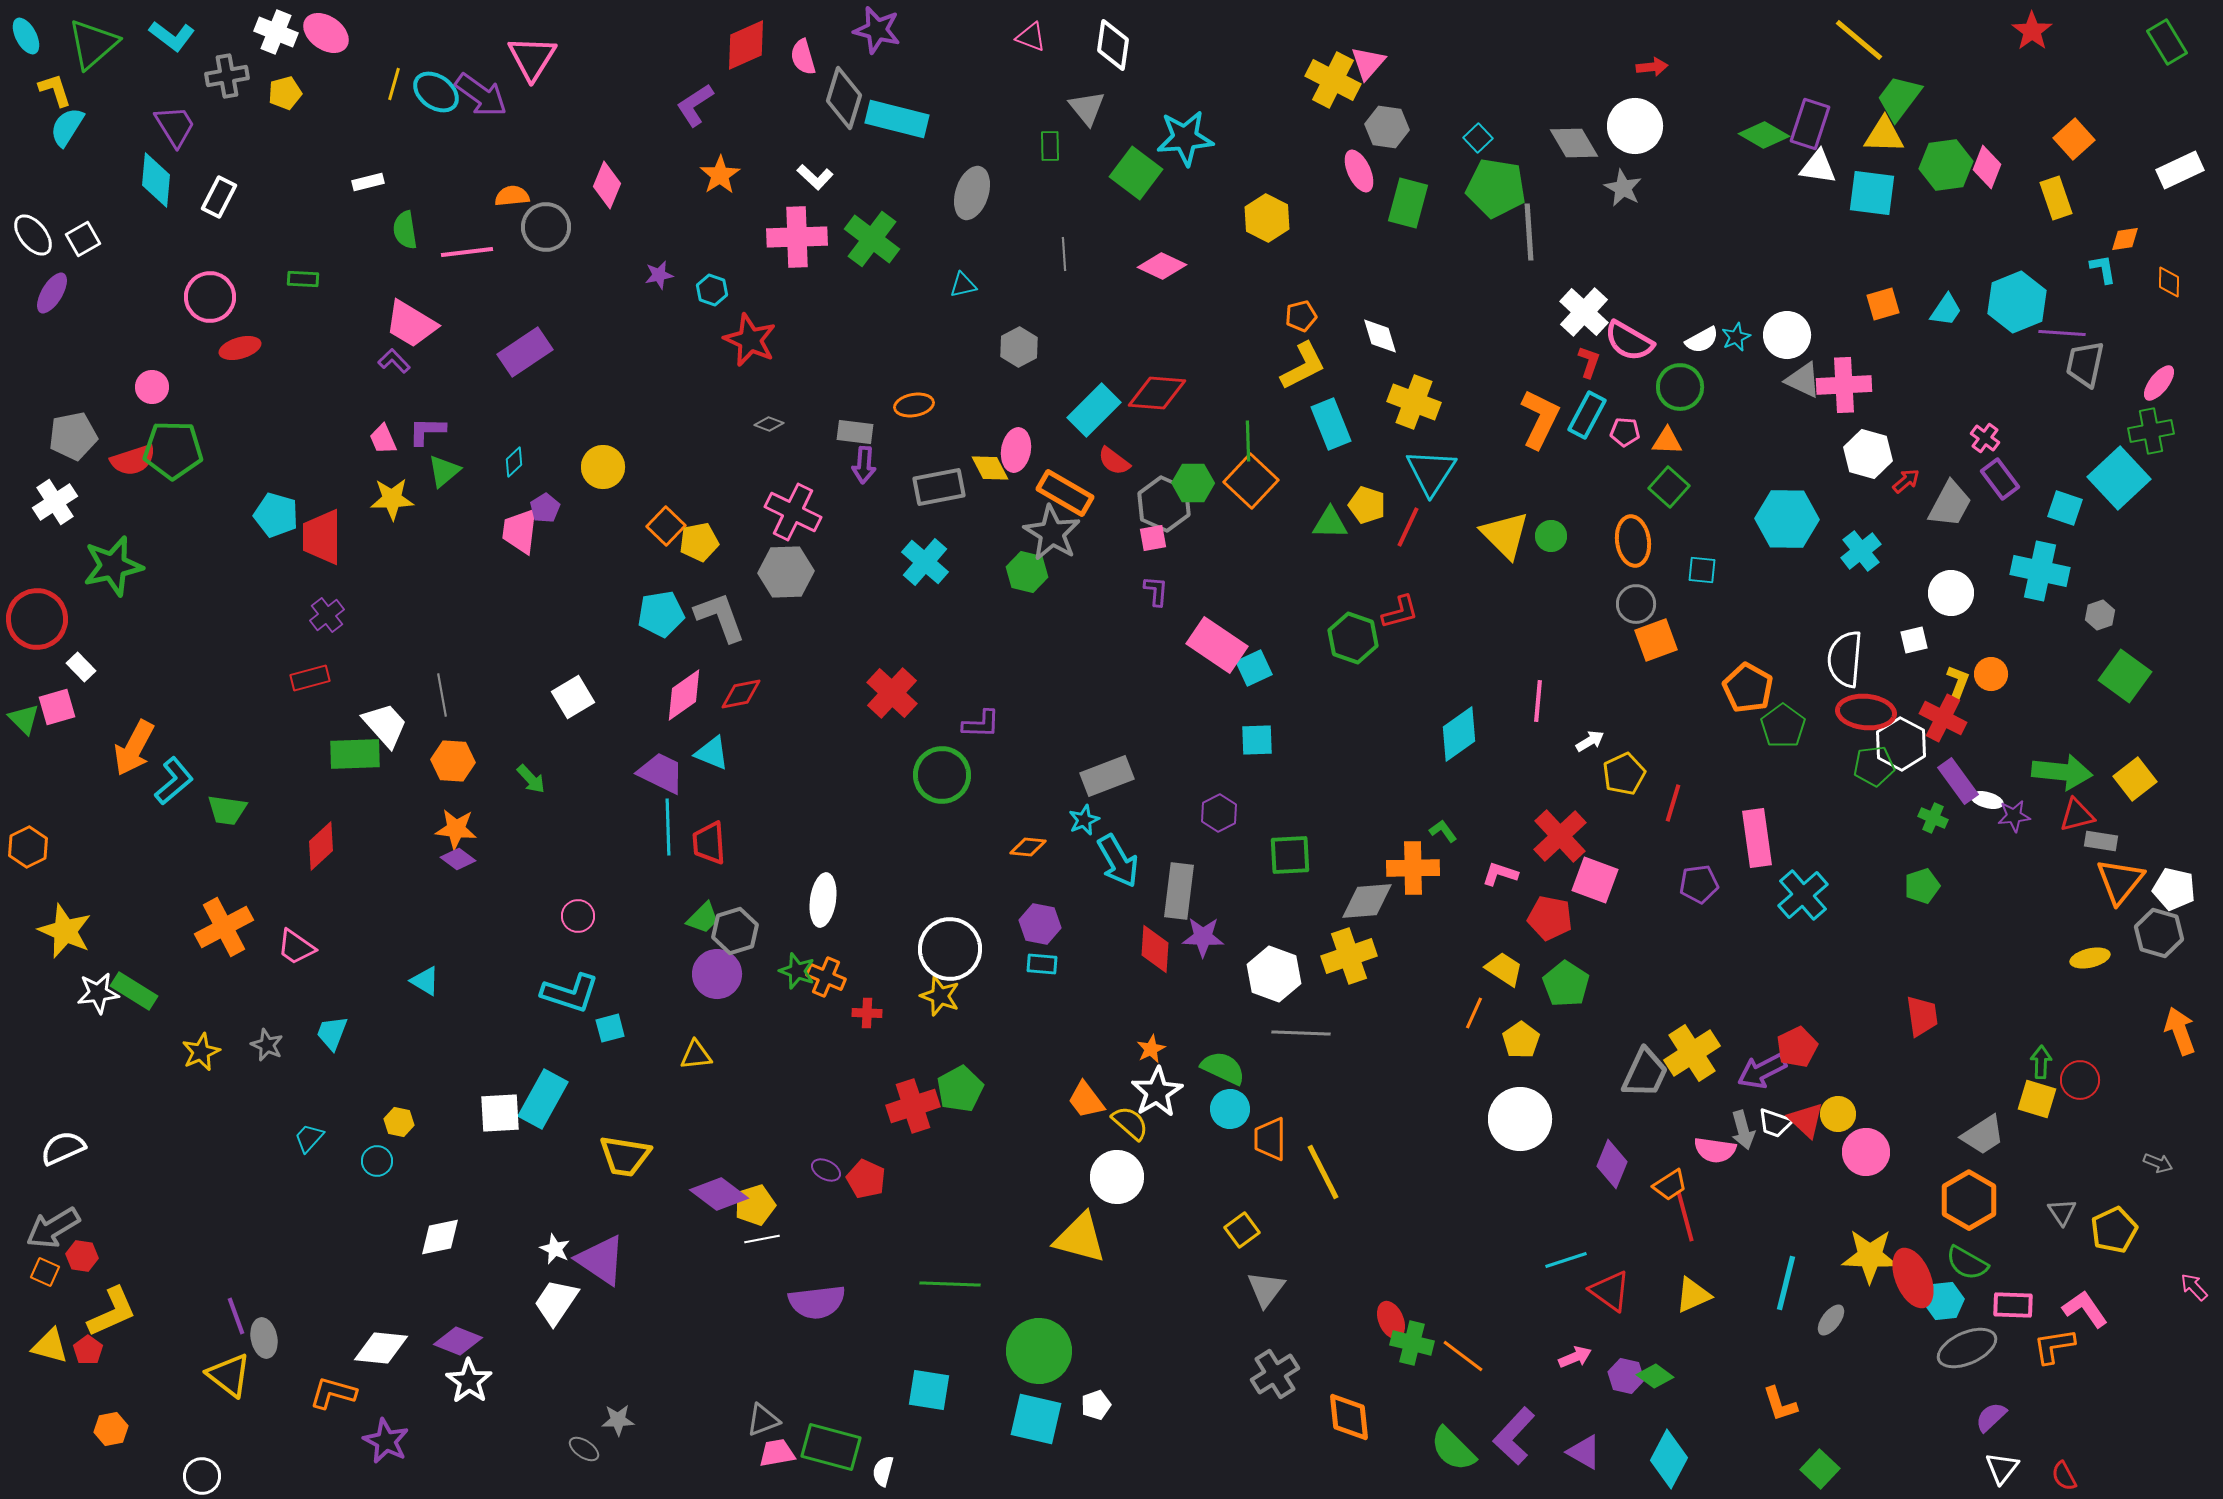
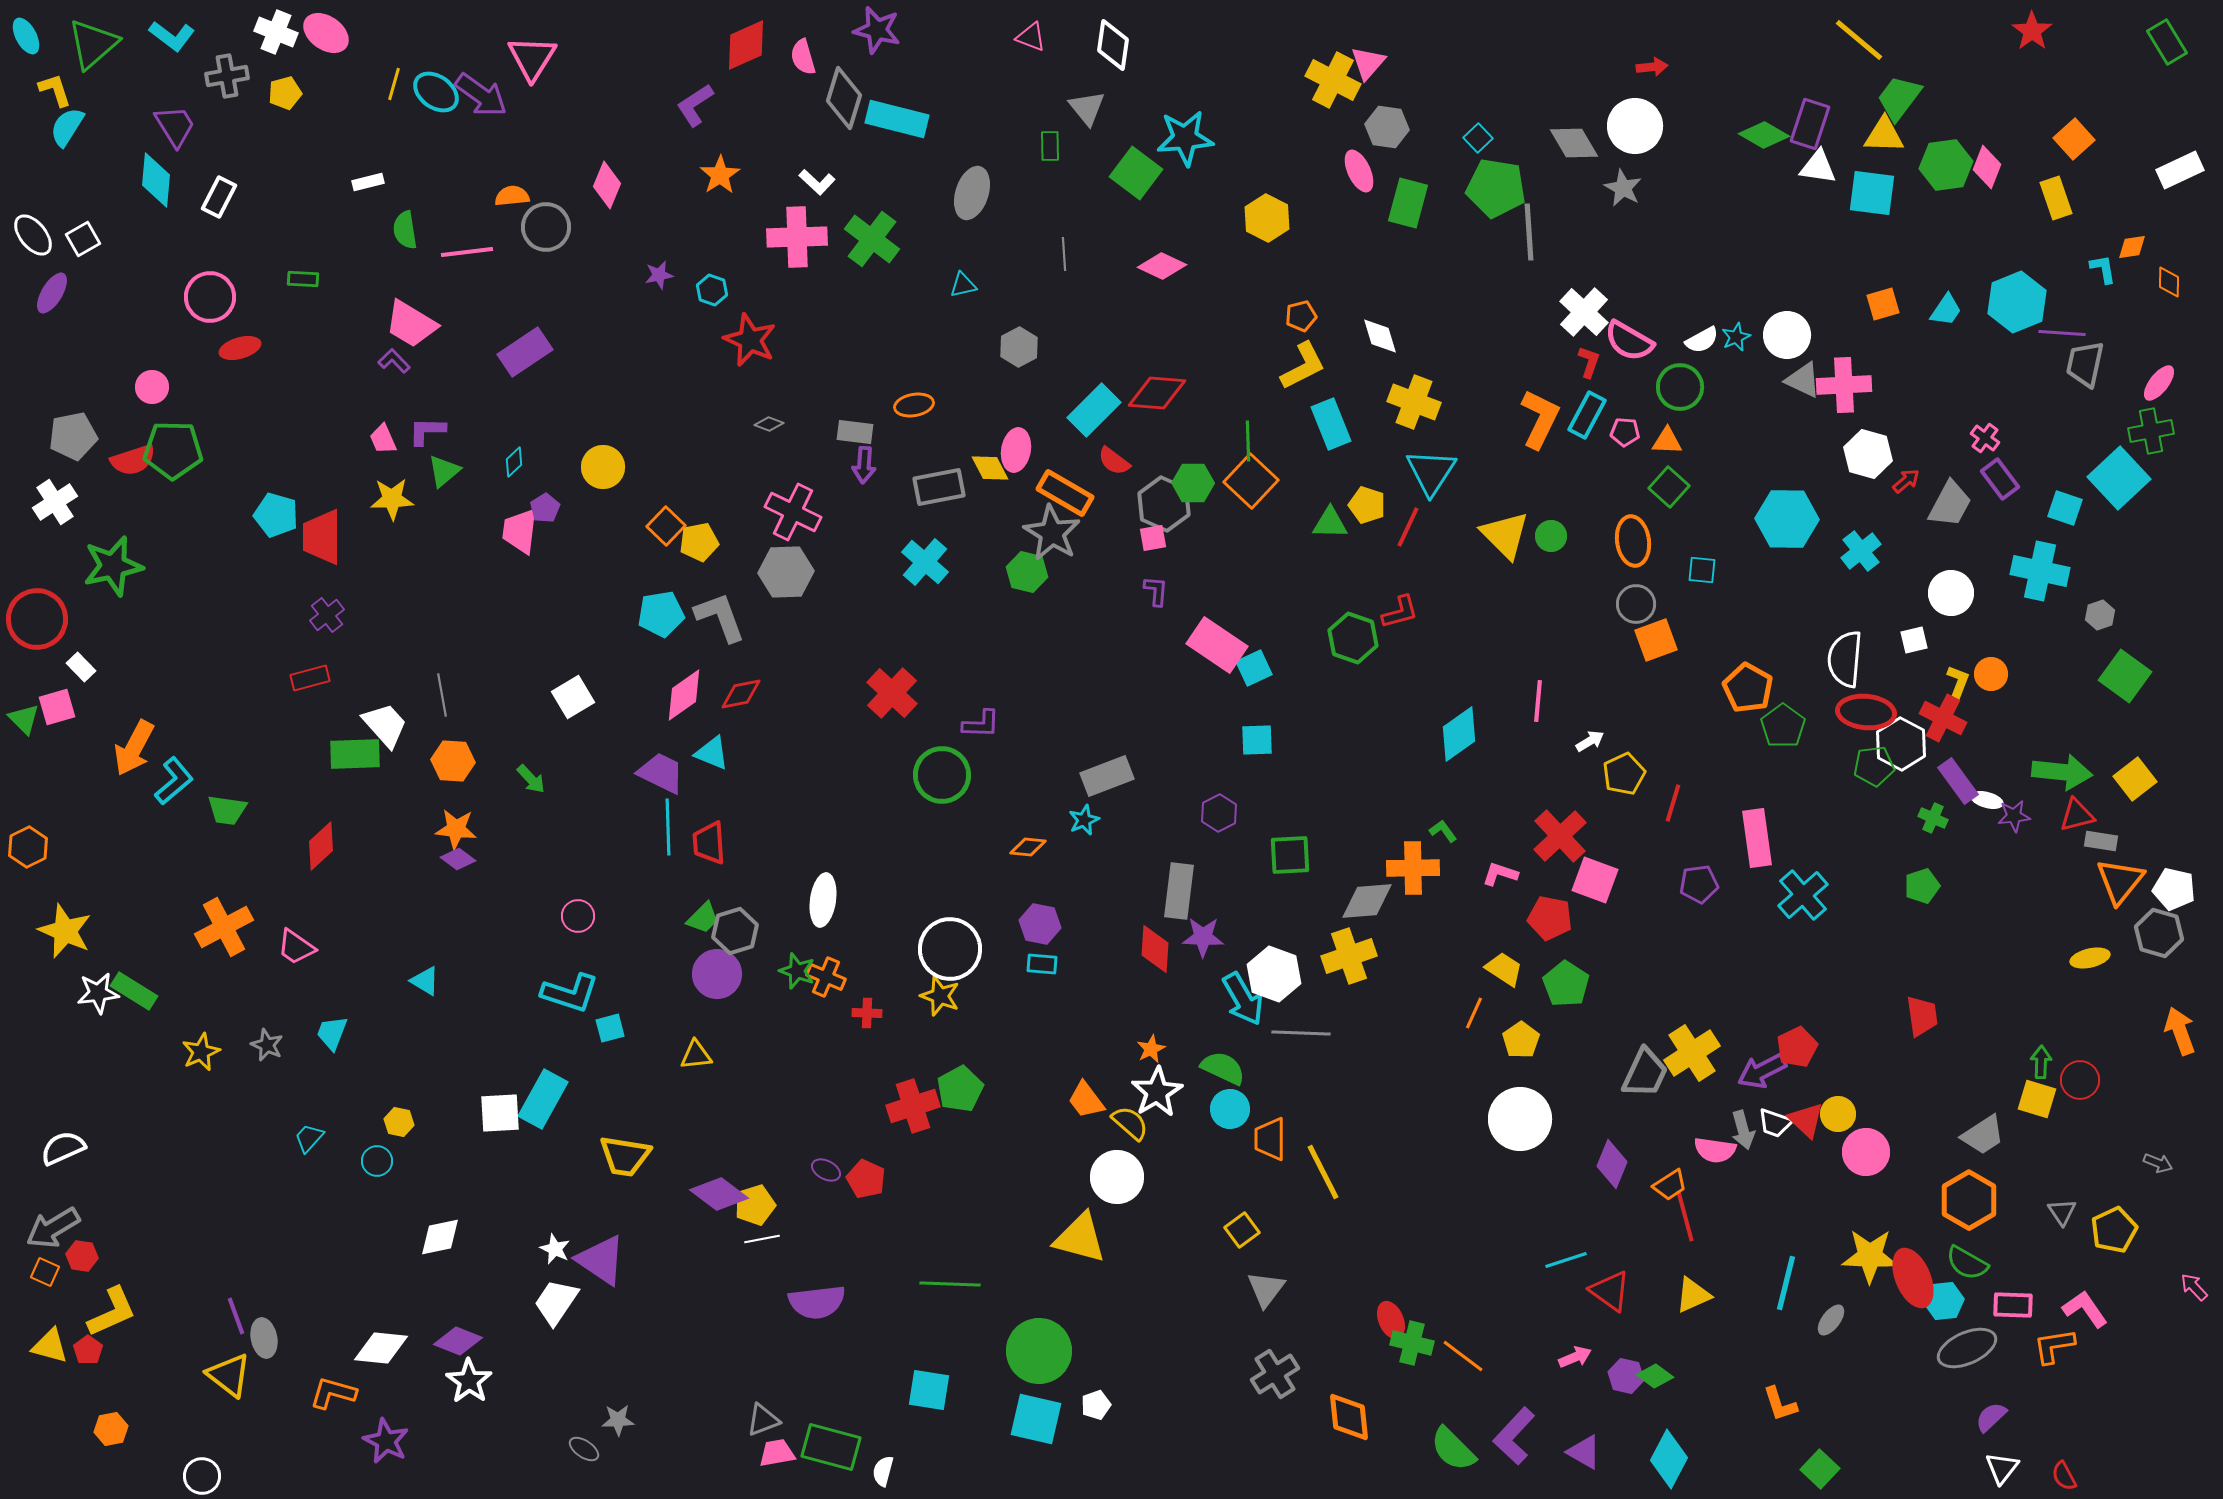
white L-shape at (815, 177): moved 2 px right, 5 px down
orange diamond at (2125, 239): moved 7 px right, 8 px down
cyan arrow at (1118, 861): moved 125 px right, 138 px down
